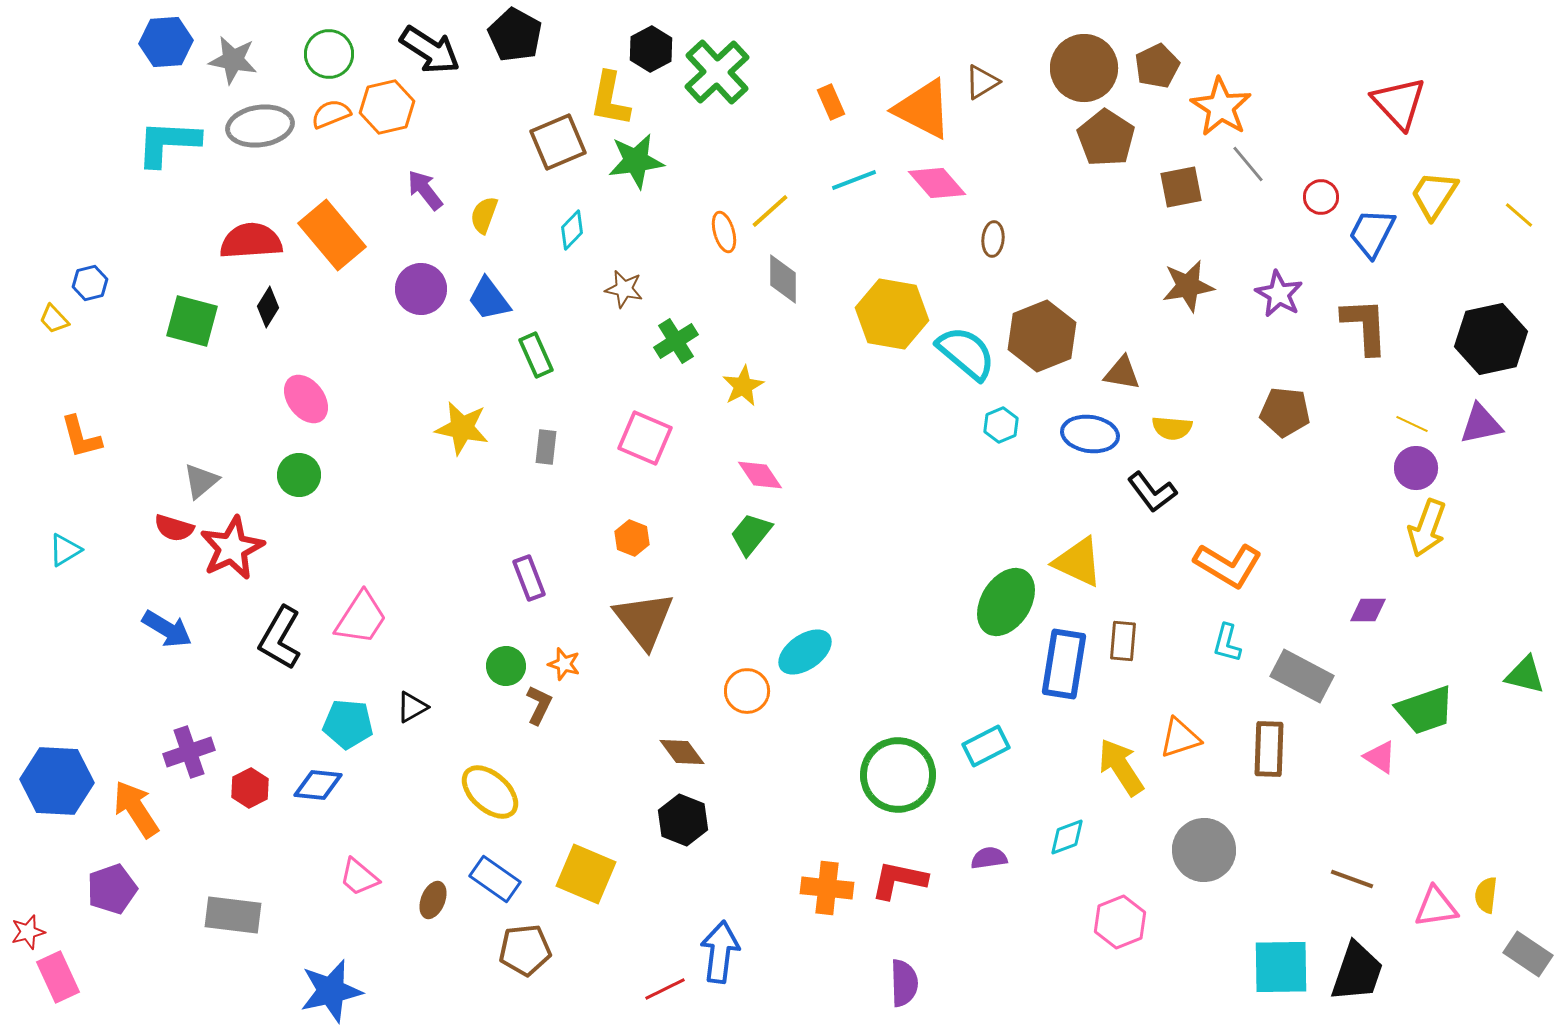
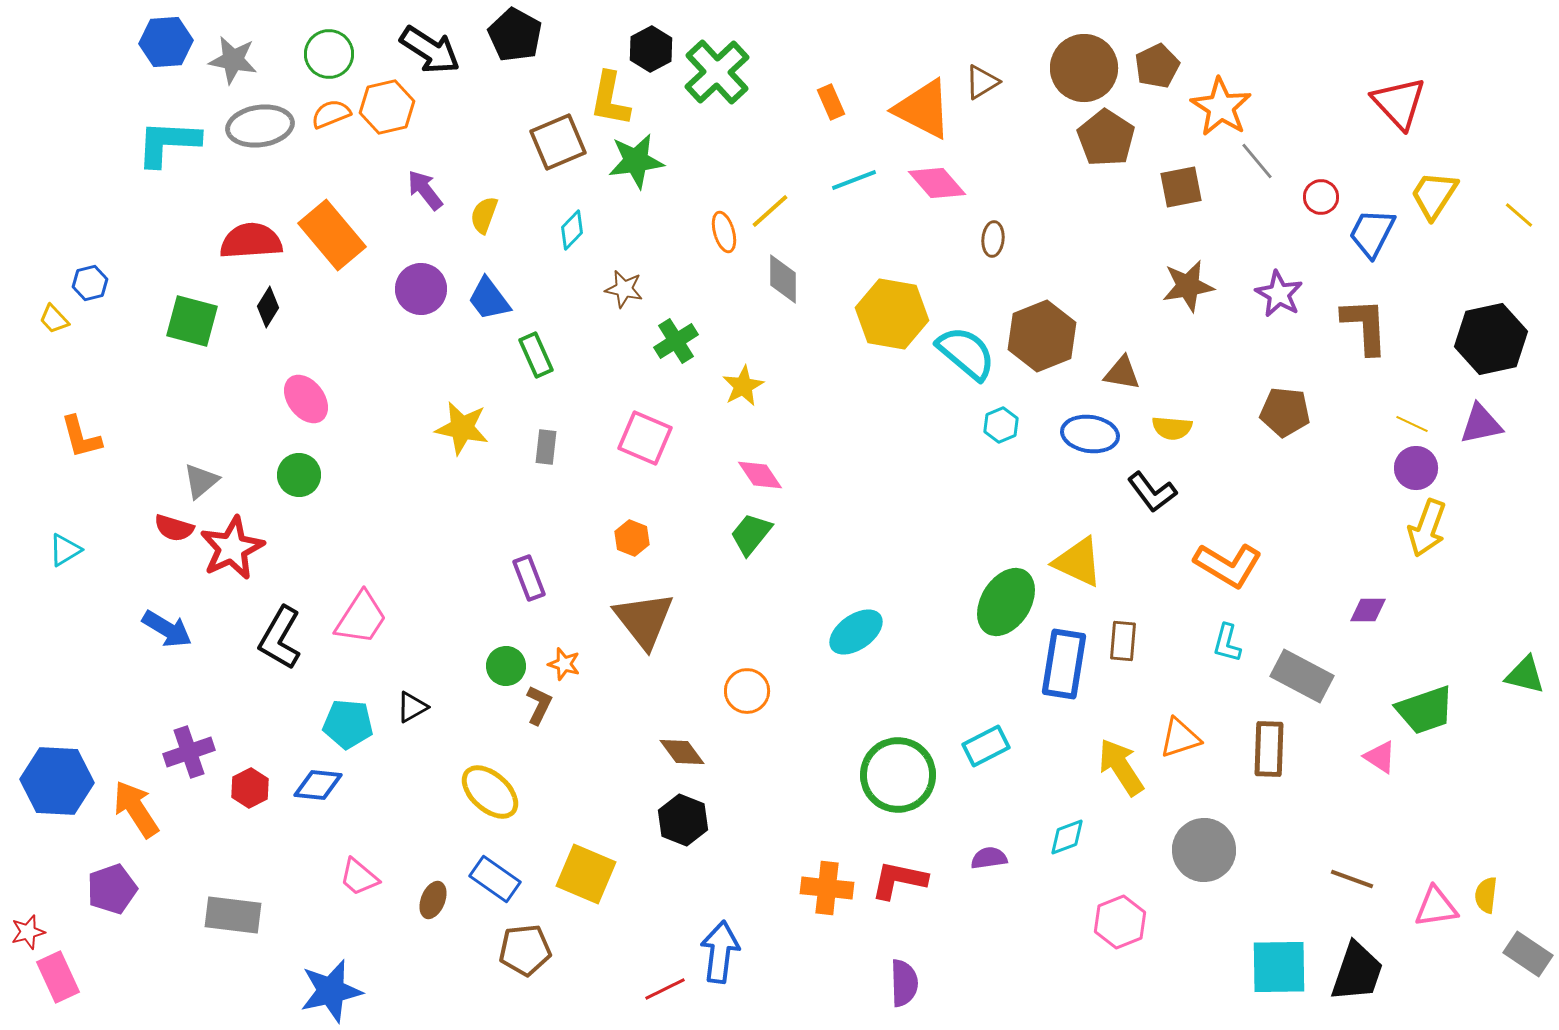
gray line at (1248, 164): moved 9 px right, 3 px up
cyan ellipse at (805, 652): moved 51 px right, 20 px up
cyan square at (1281, 967): moved 2 px left
